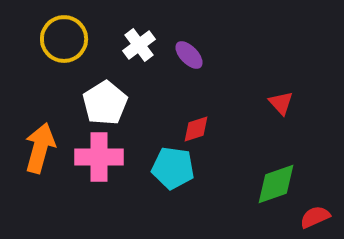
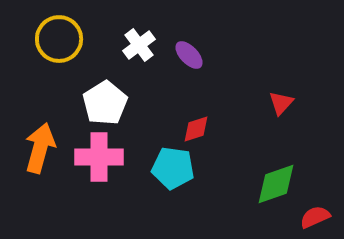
yellow circle: moved 5 px left
red triangle: rotated 24 degrees clockwise
